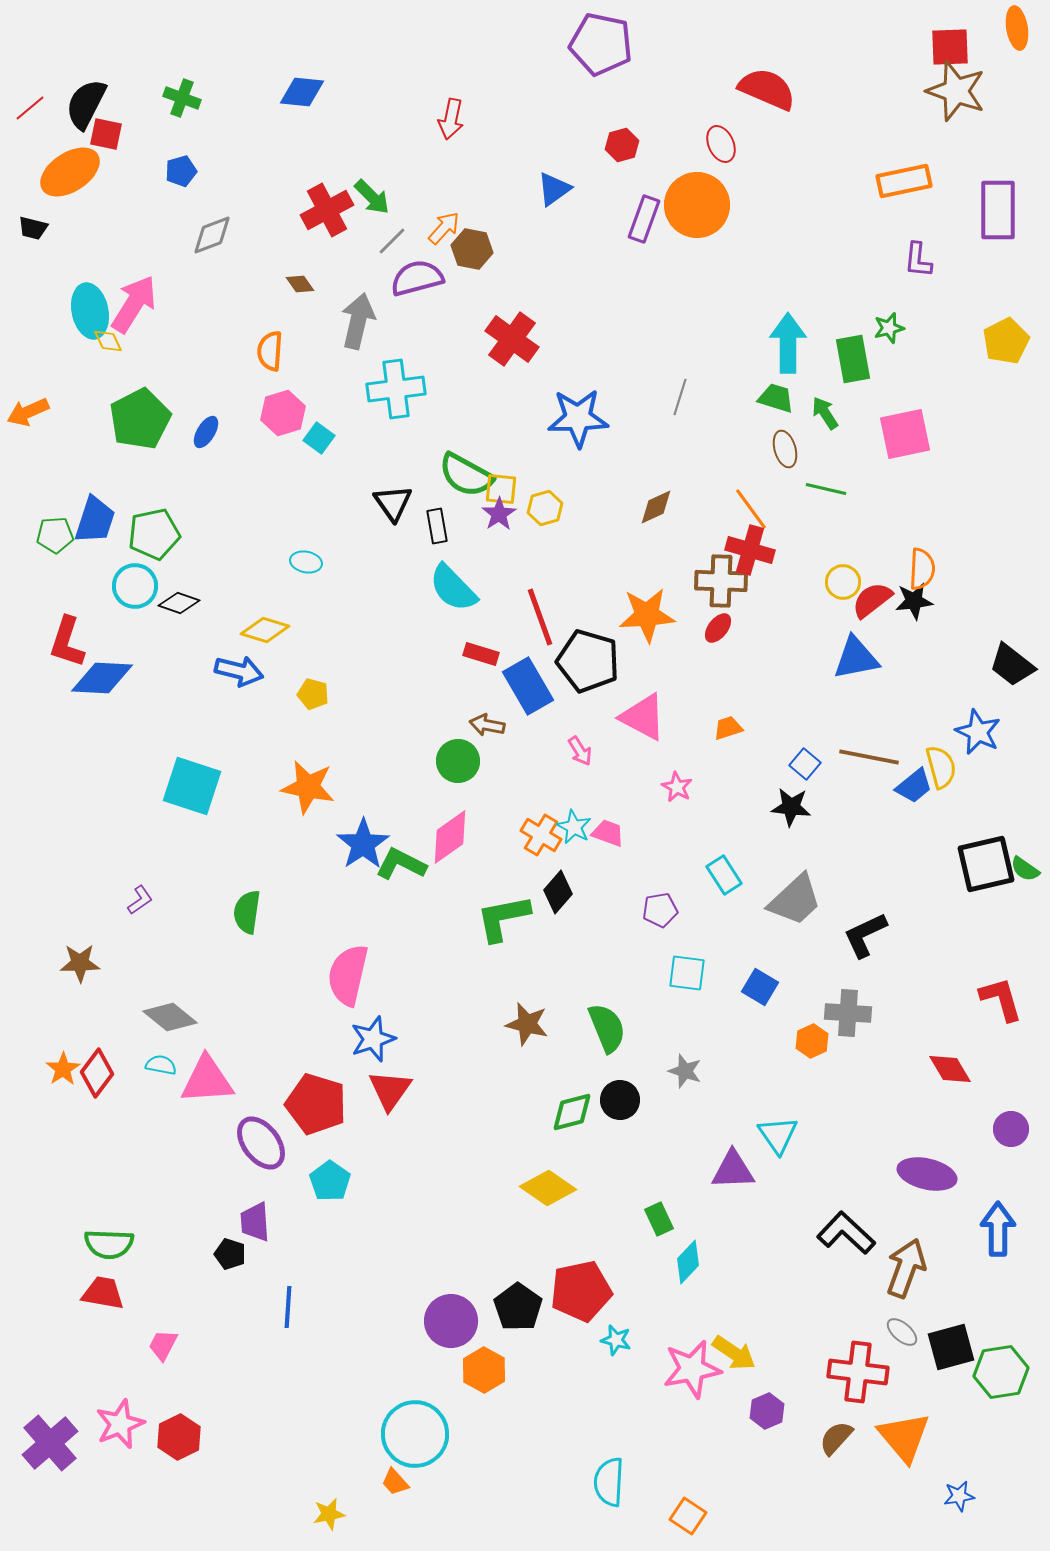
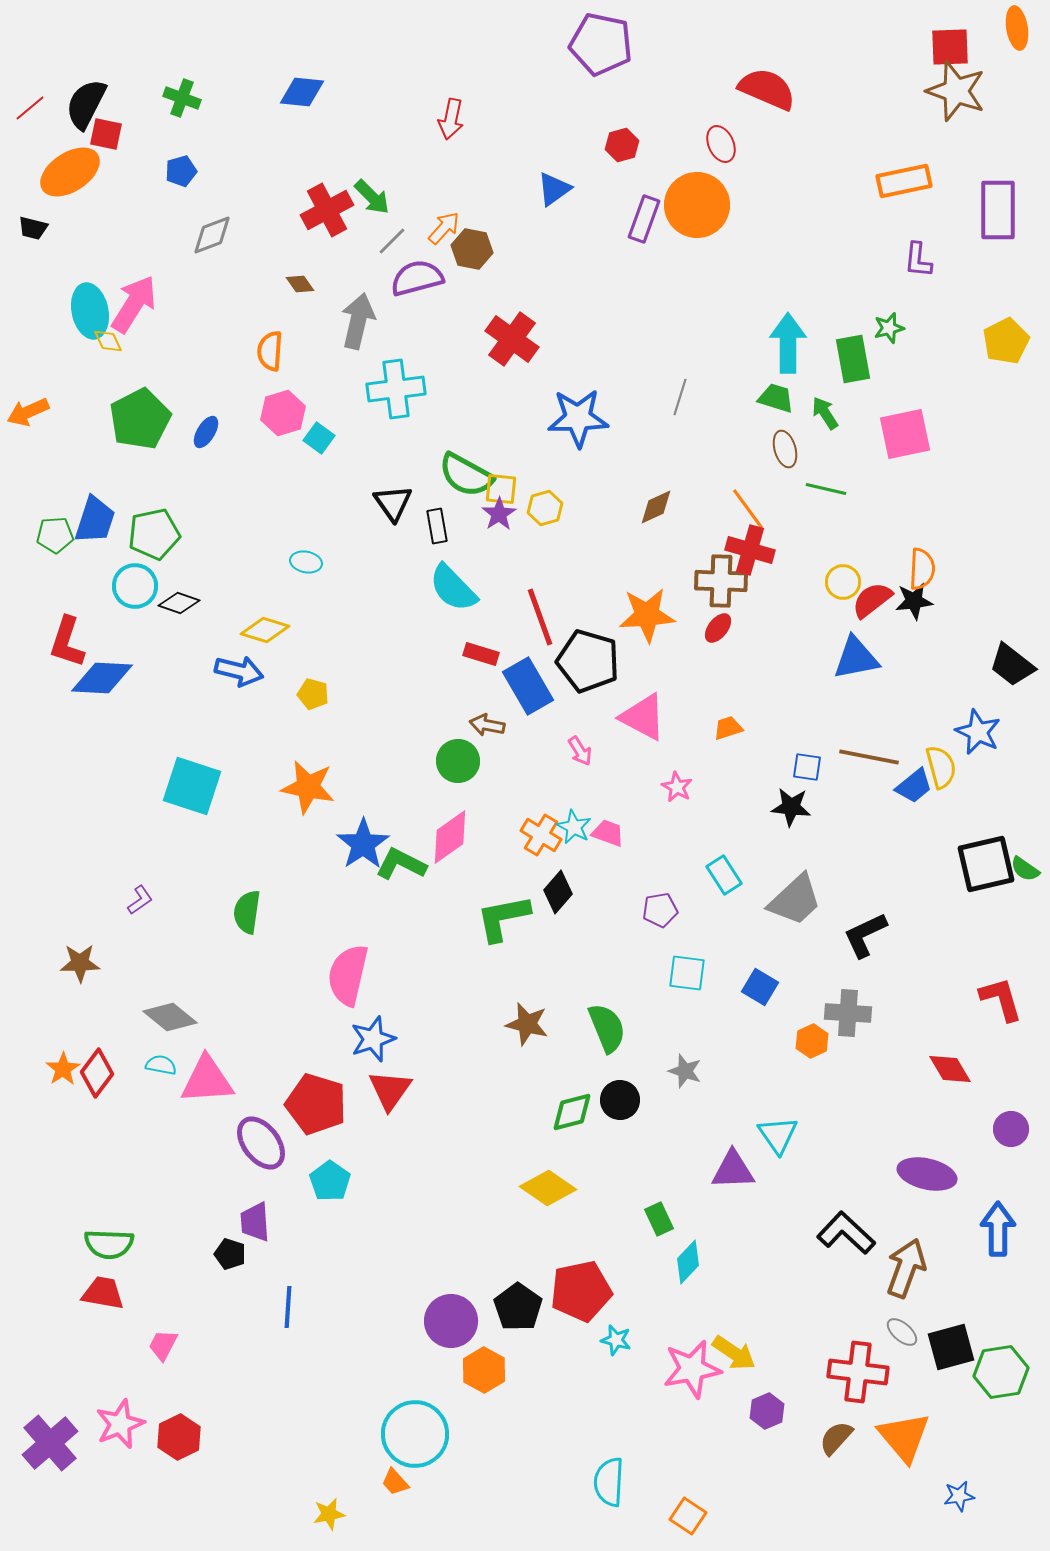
orange line at (751, 509): moved 3 px left
blue square at (805, 764): moved 2 px right, 3 px down; rotated 32 degrees counterclockwise
